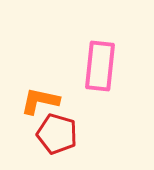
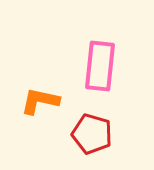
red pentagon: moved 35 px right
